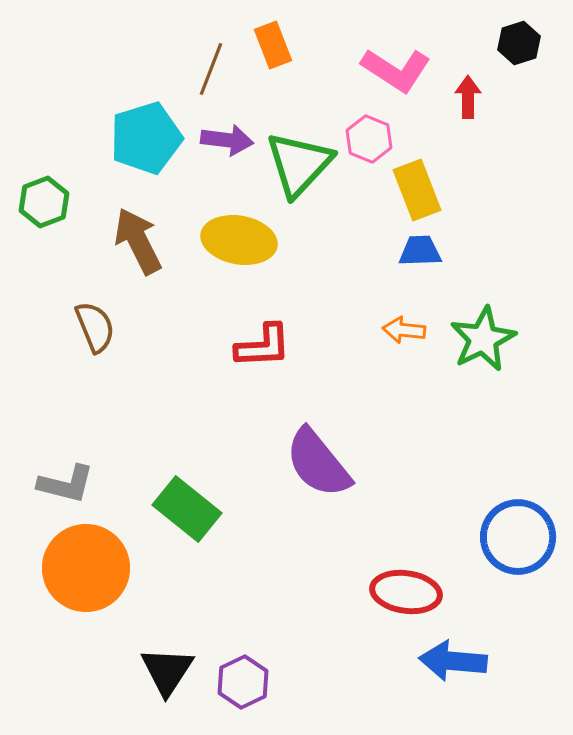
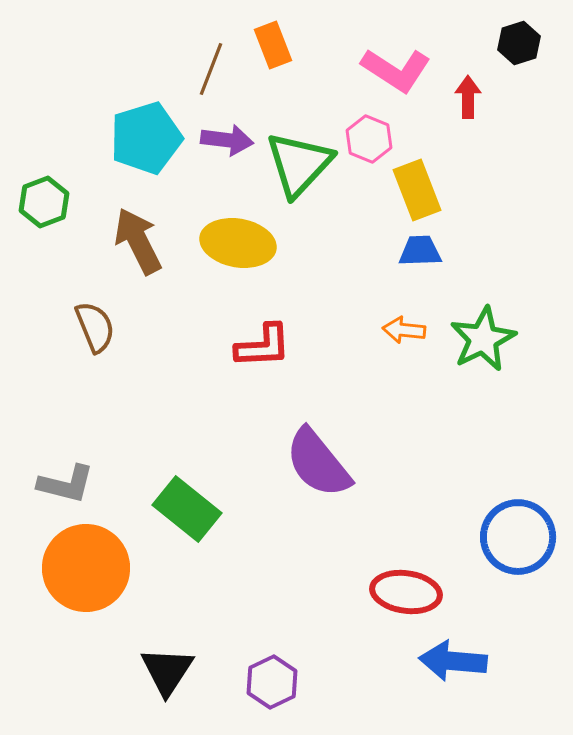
yellow ellipse: moved 1 px left, 3 px down
purple hexagon: moved 29 px right
